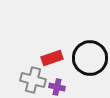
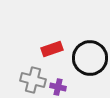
red rectangle: moved 9 px up
purple cross: moved 1 px right
